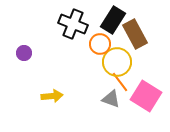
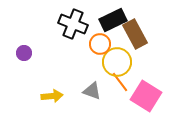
black rectangle: rotated 32 degrees clockwise
gray triangle: moved 19 px left, 8 px up
